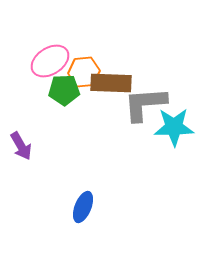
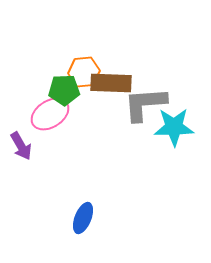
pink ellipse: moved 53 px down
blue ellipse: moved 11 px down
